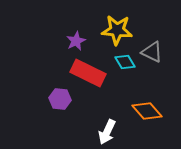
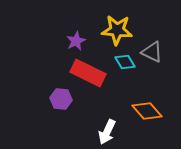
purple hexagon: moved 1 px right
